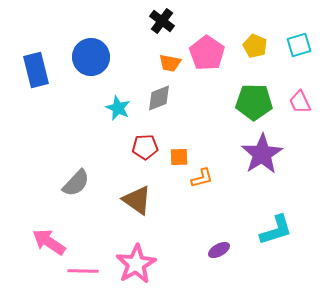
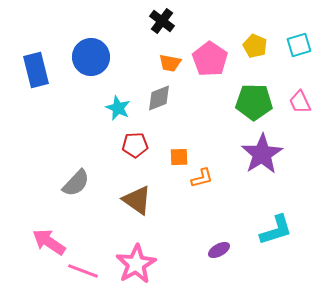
pink pentagon: moved 3 px right, 6 px down
red pentagon: moved 10 px left, 2 px up
pink line: rotated 20 degrees clockwise
